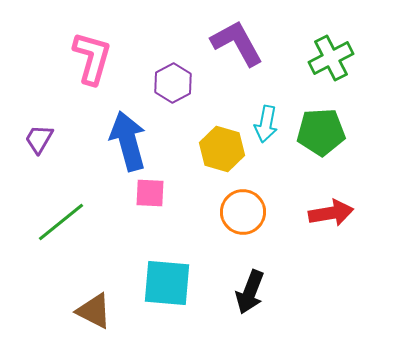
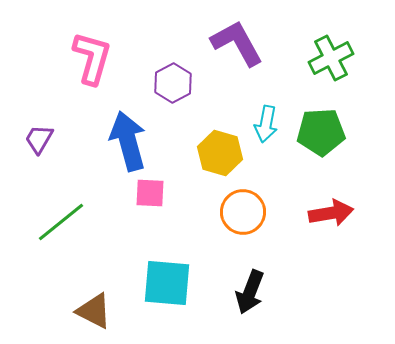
yellow hexagon: moved 2 px left, 4 px down
